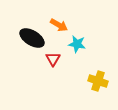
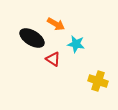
orange arrow: moved 3 px left, 1 px up
cyan star: moved 1 px left
red triangle: rotated 28 degrees counterclockwise
